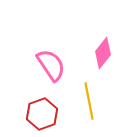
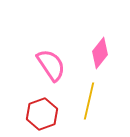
pink diamond: moved 3 px left
yellow line: rotated 24 degrees clockwise
